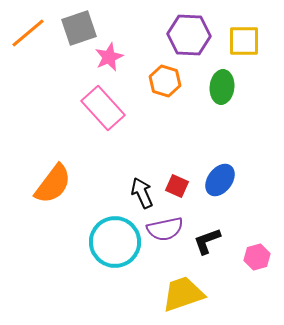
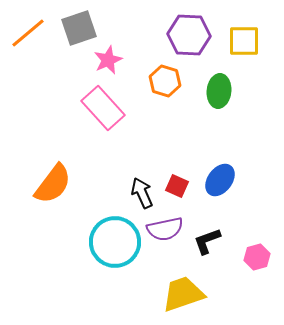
pink star: moved 1 px left, 3 px down
green ellipse: moved 3 px left, 4 px down
